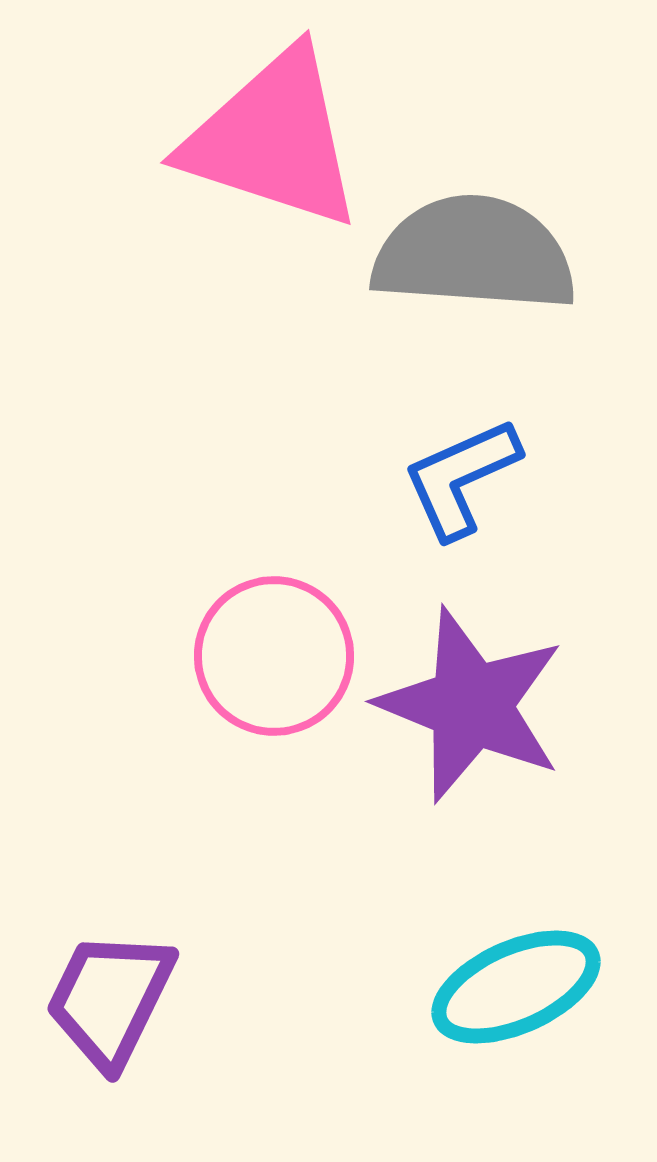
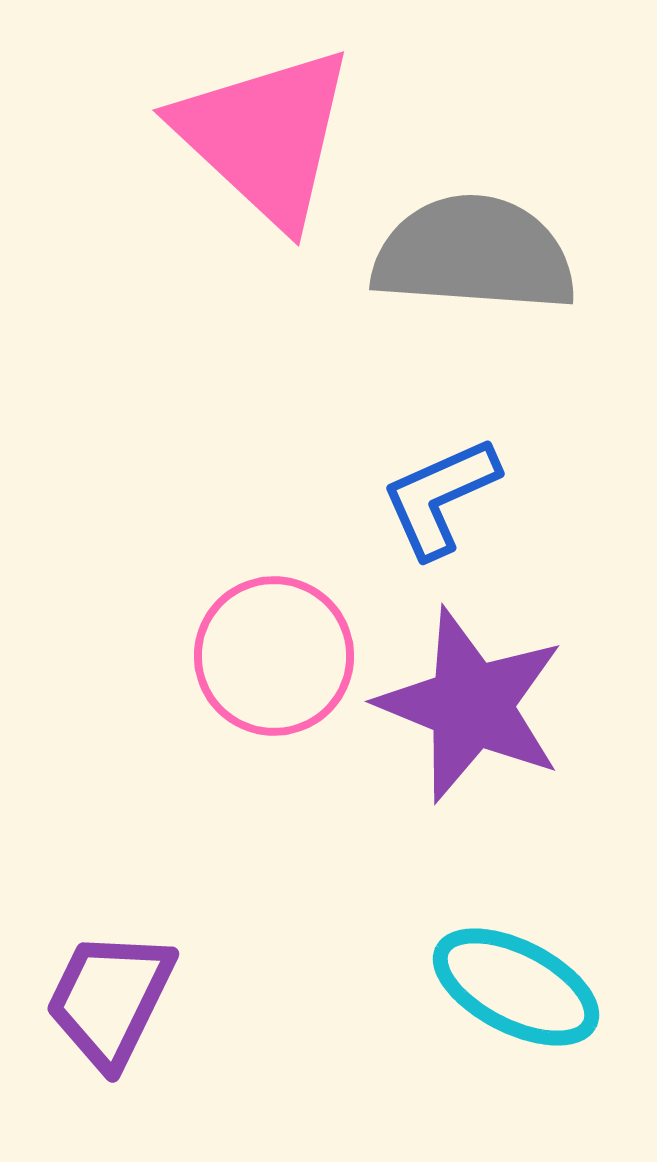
pink triangle: moved 8 px left, 3 px up; rotated 25 degrees clockwise
blue L-shape: moved 21 px left, 19 px down
cyan ellipse: rotated 51 degrees clockwise
